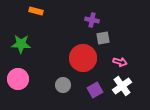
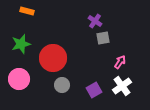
orange rectangle: moved 9 px left
purple cross: moved 3 px right, 1 px down; rotated 24 degrees clockwise
green star: rotated 18 degrees counterclockwise
red circle: moved 30 px left
pink arrow: rotated 72 degrees counterclockwise
pink circle: moved 1 px right
gray circle: moved 1 px left
purple square: moved 1 px left
